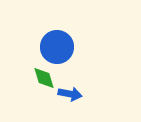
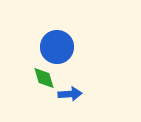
blue arrow: rotated 15 degrees counterclockwise
